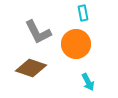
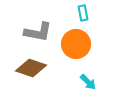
gray L-shape: rotated 52 degrees counterclockwise
cyan arrow: rotated 18 degrees counterclockwise
